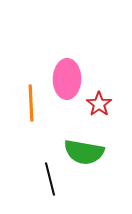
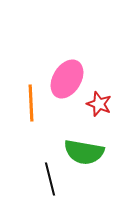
pink ellipse: rotated 30 degrees clockwise
red star: rotated 15 degrees counterclockwise
